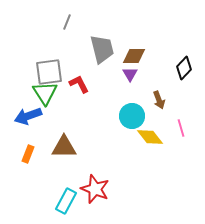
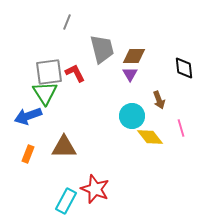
black diamond: rotated 50 degrees counterclockwise
red L-shape: moved 4 px left, 11 px up
